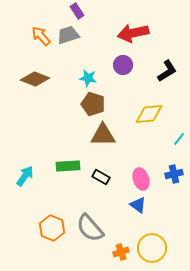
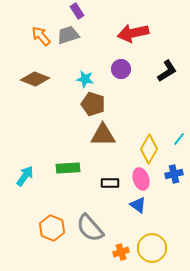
purple circle: moved 2 px left, 4 px down
cyan star: moved 3 px left, 1 px down
yellow diamond: moved 35 px down; rotated 56 degrees counterclockwise
green rectangle: moved 2 px down
black rectangle: moved 9 px right, 6 px down; rotated 30 degrees counterclockwise
